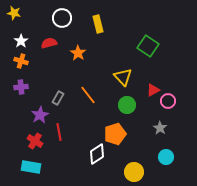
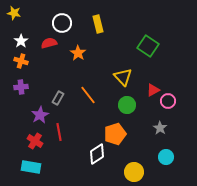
white circle: moved 5 px down
